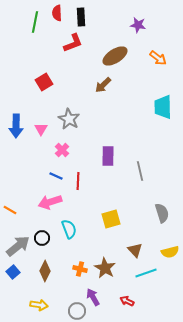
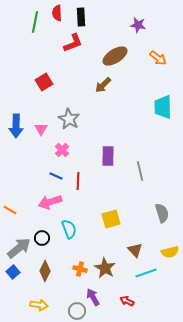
gray arrow: moved 1 px right, 2 px down
